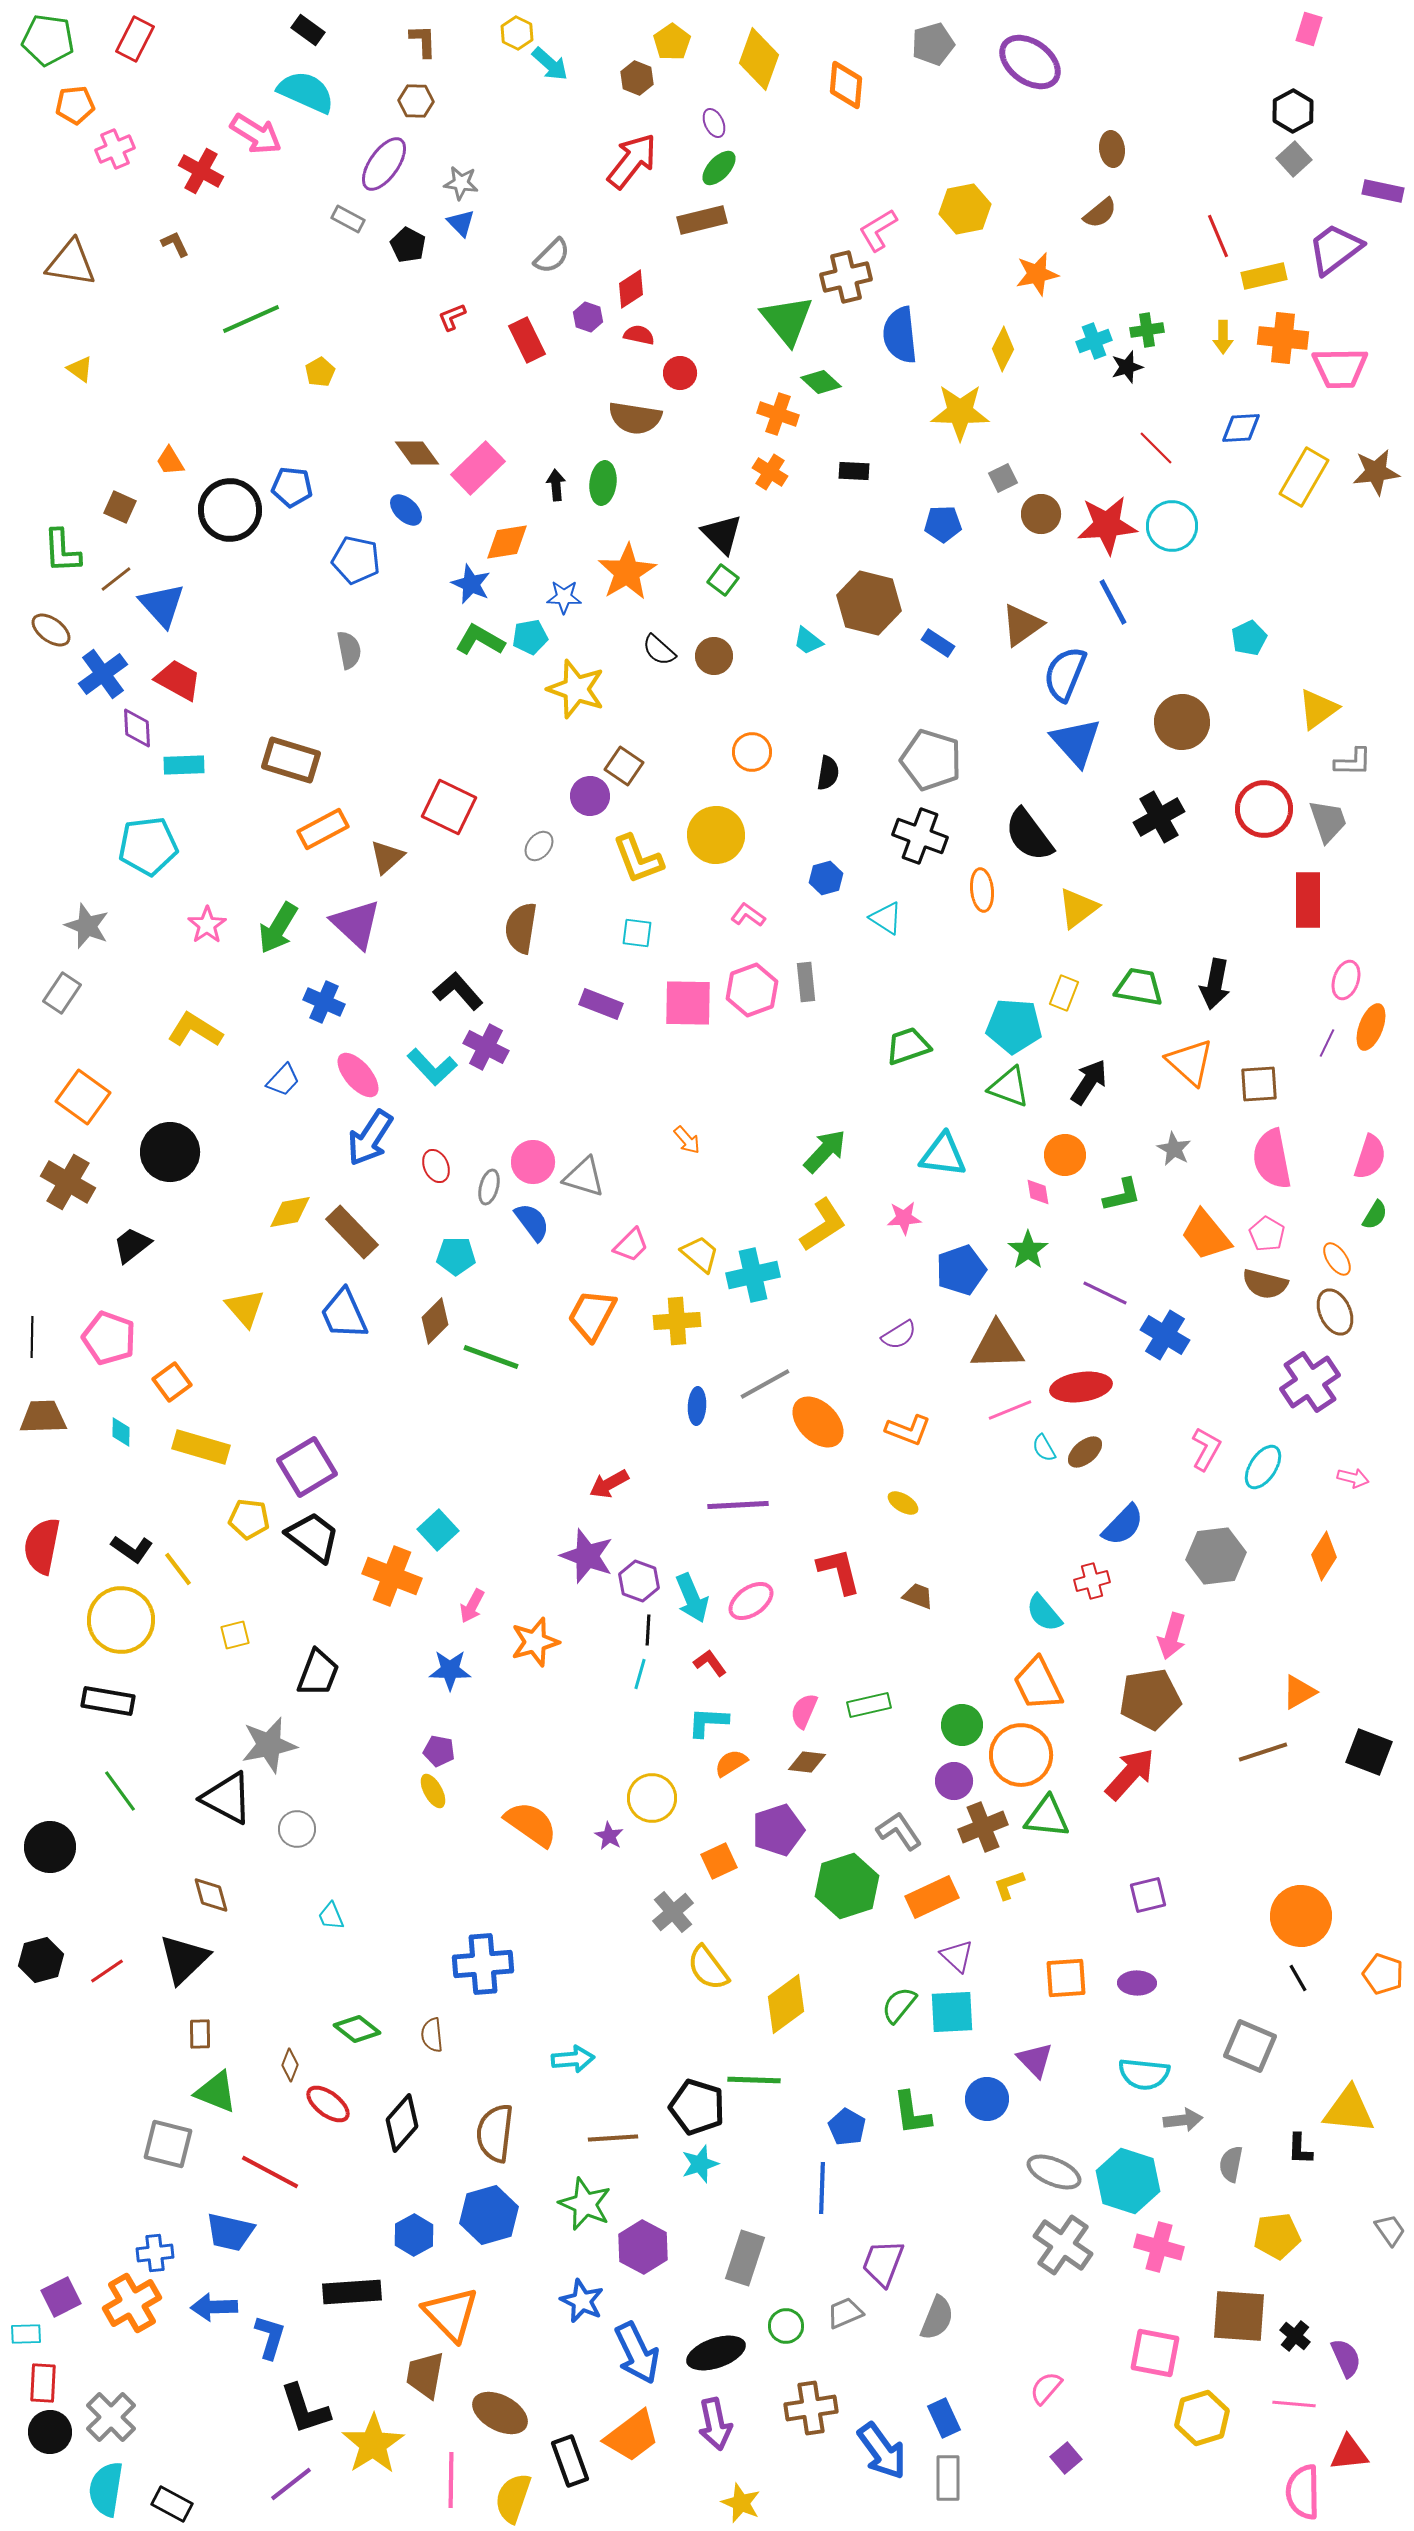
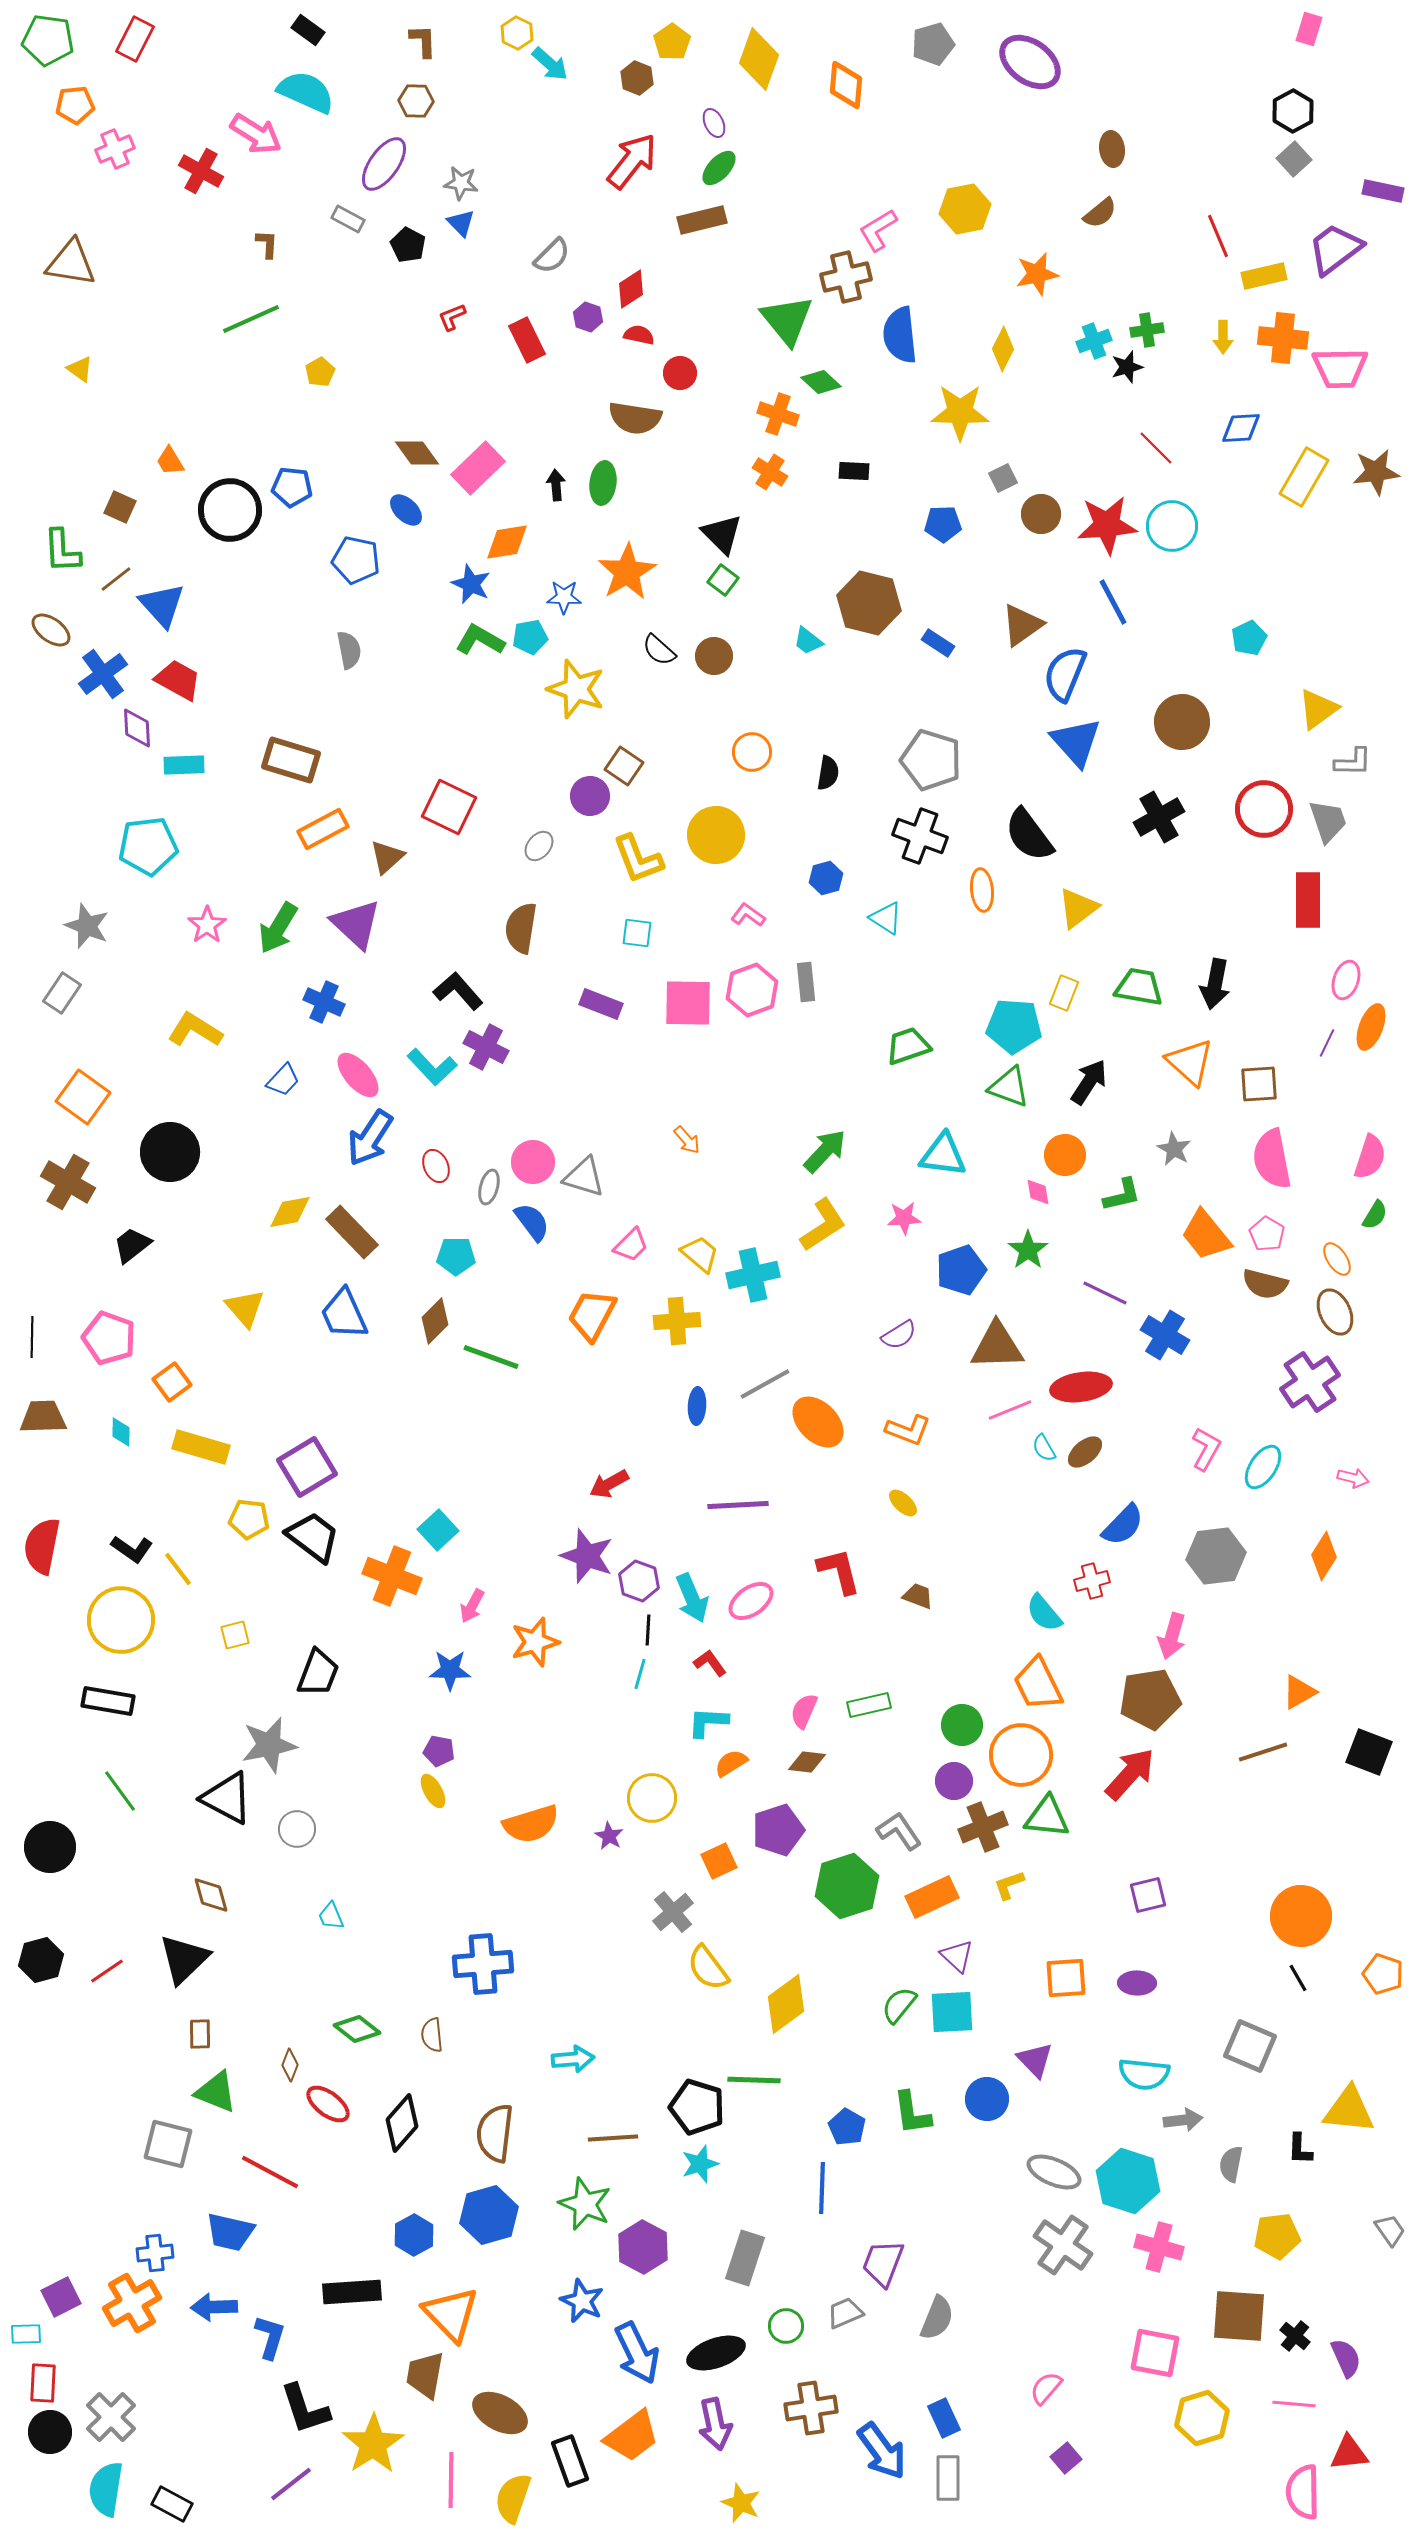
brown L-shape at (175, 244): moved 92 px right; rotated 28 degrees clockwise
yellow ellipse at (903, 1503): rotated 12 degrees clockwise
orange semicircle at (531, 1824): rotated 128 degrees clockwise
